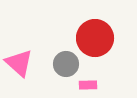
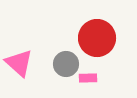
red circle: moved 2 px right
pink rectangle: moved 7 px up
